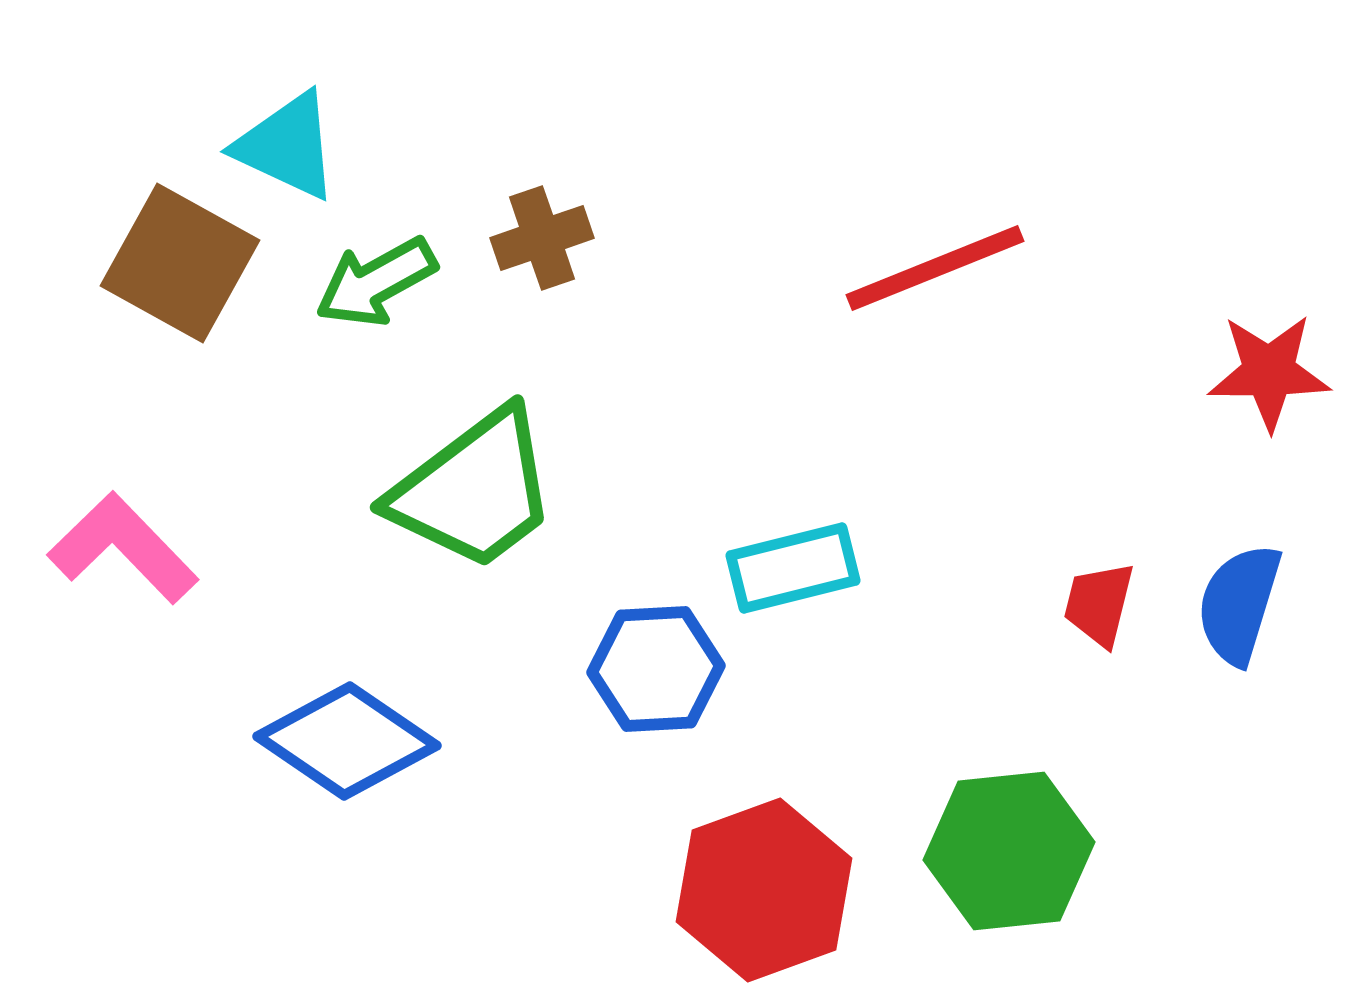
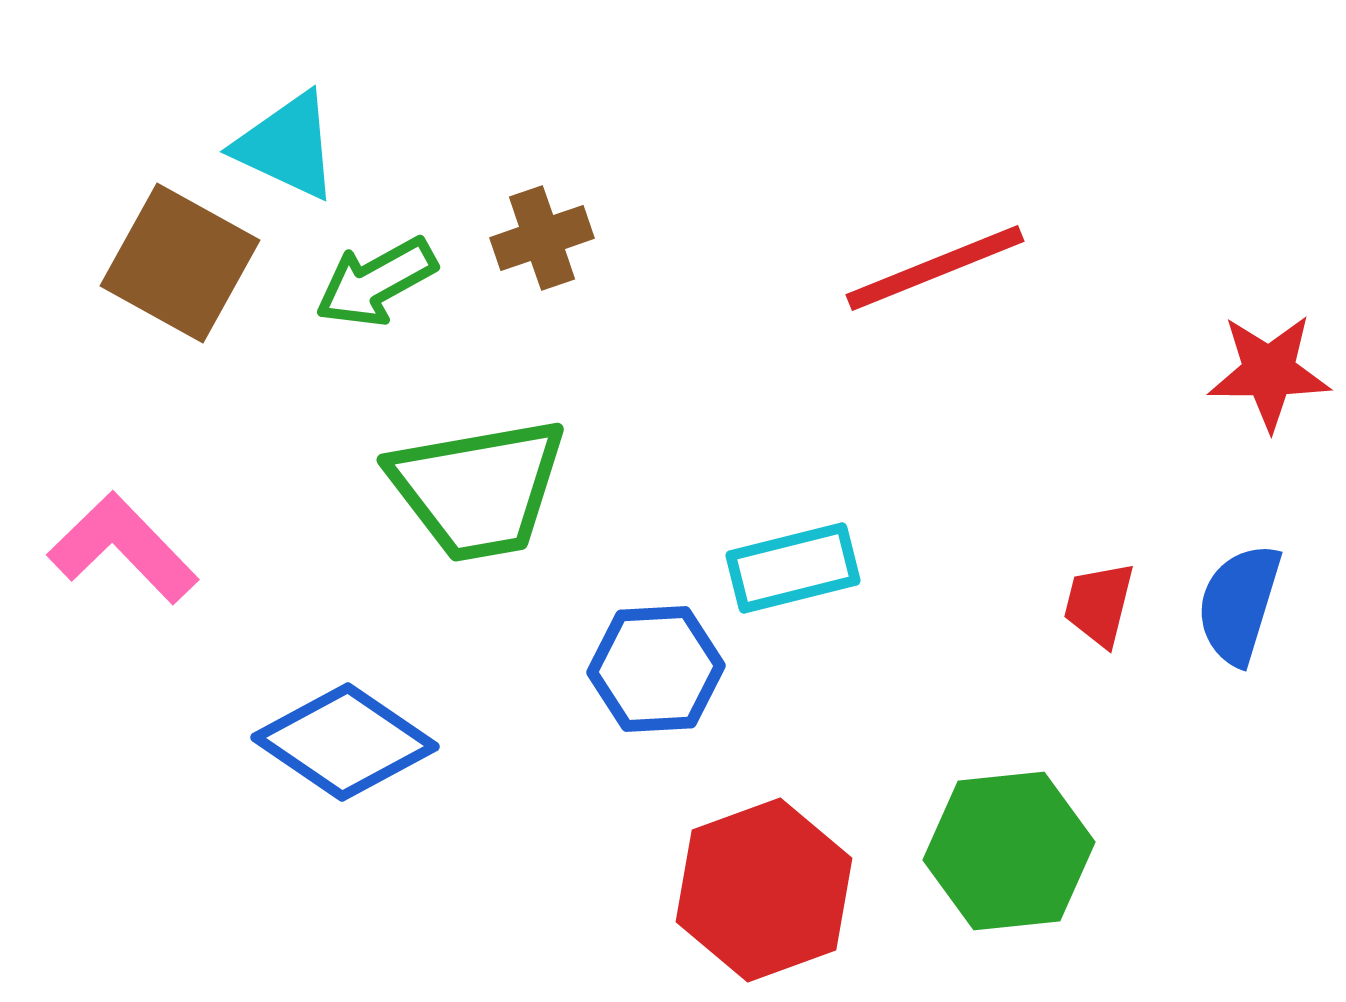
green trapezoid: moved 4 px right, 1 px up; rotated 27 degrees clockwise
blue diamond: moved 2 px left, 1 px down
